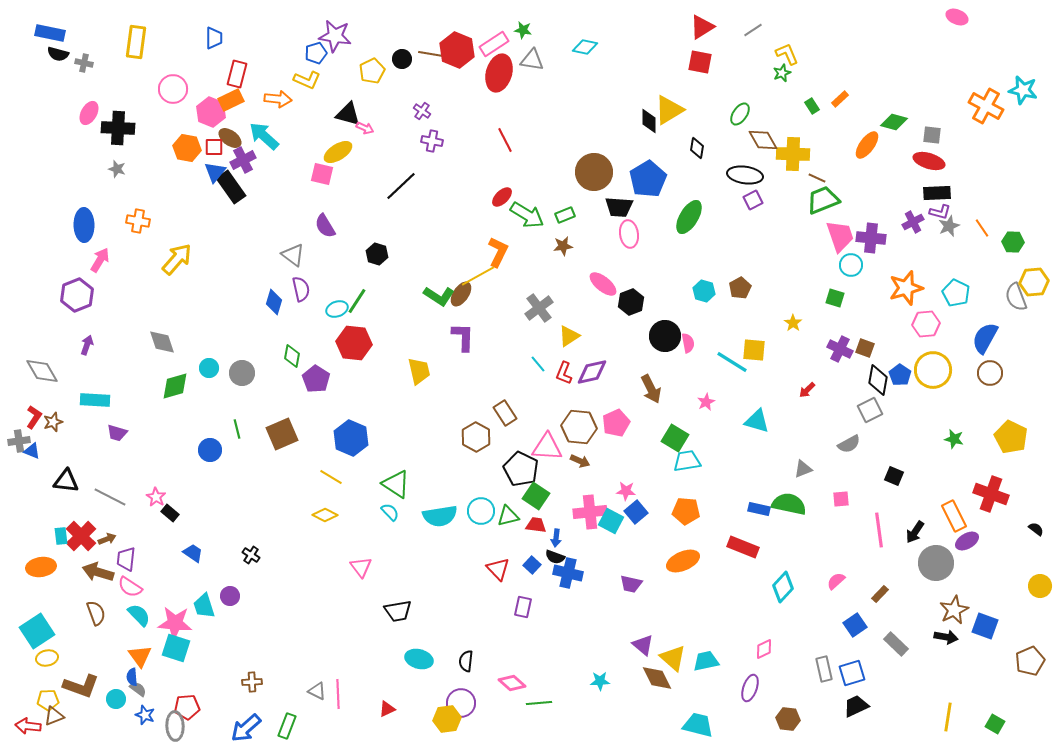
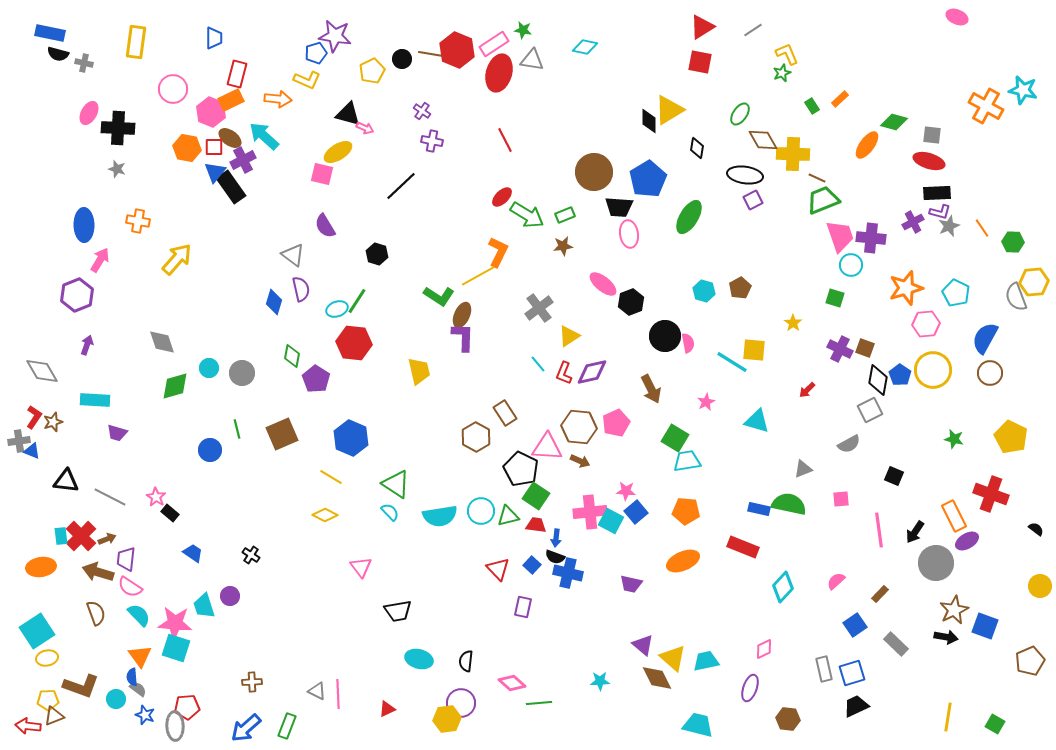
brown ellipse at (461, 294): moved 1 px right, 21 px down; rotated 10 degrees counterclockwise
